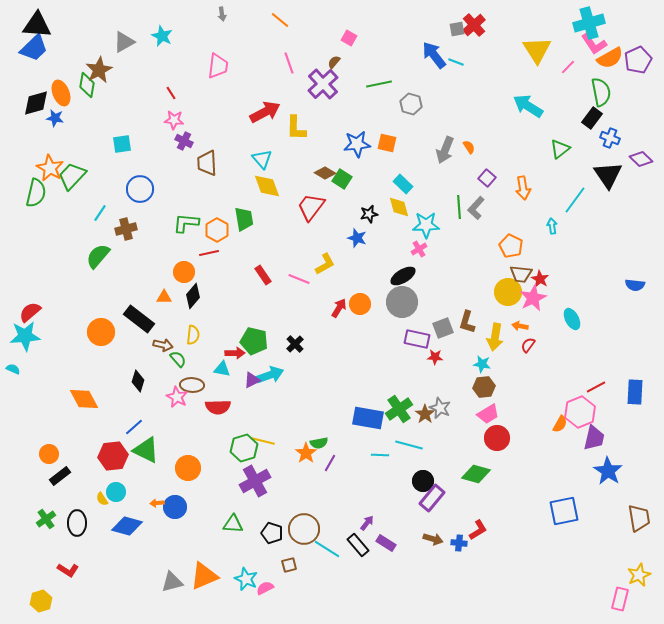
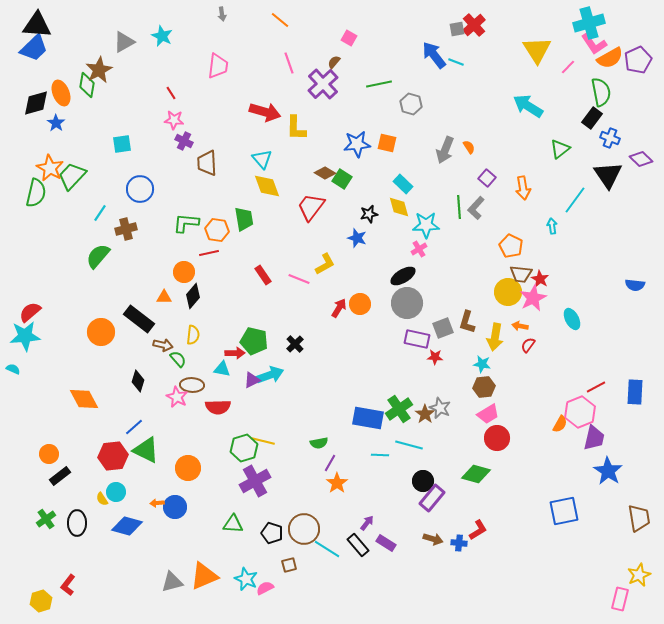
red arrow at (265, 112): rotated 44 degrees clockwise
blue star at (55, 118): moved 1 px right, 5 px down; rotated 24 degrees clockwise
orange hexagon at (217, 230): rotated 20 degrees counterclockwise
gray circle at (402, 302): moved 5 px right, 1 px down
orange star at (306, 453): moved 31 px right, 30 px down
red L-shape at (68, 570): moved 15 px down; rotated 95 degrees clockwise
